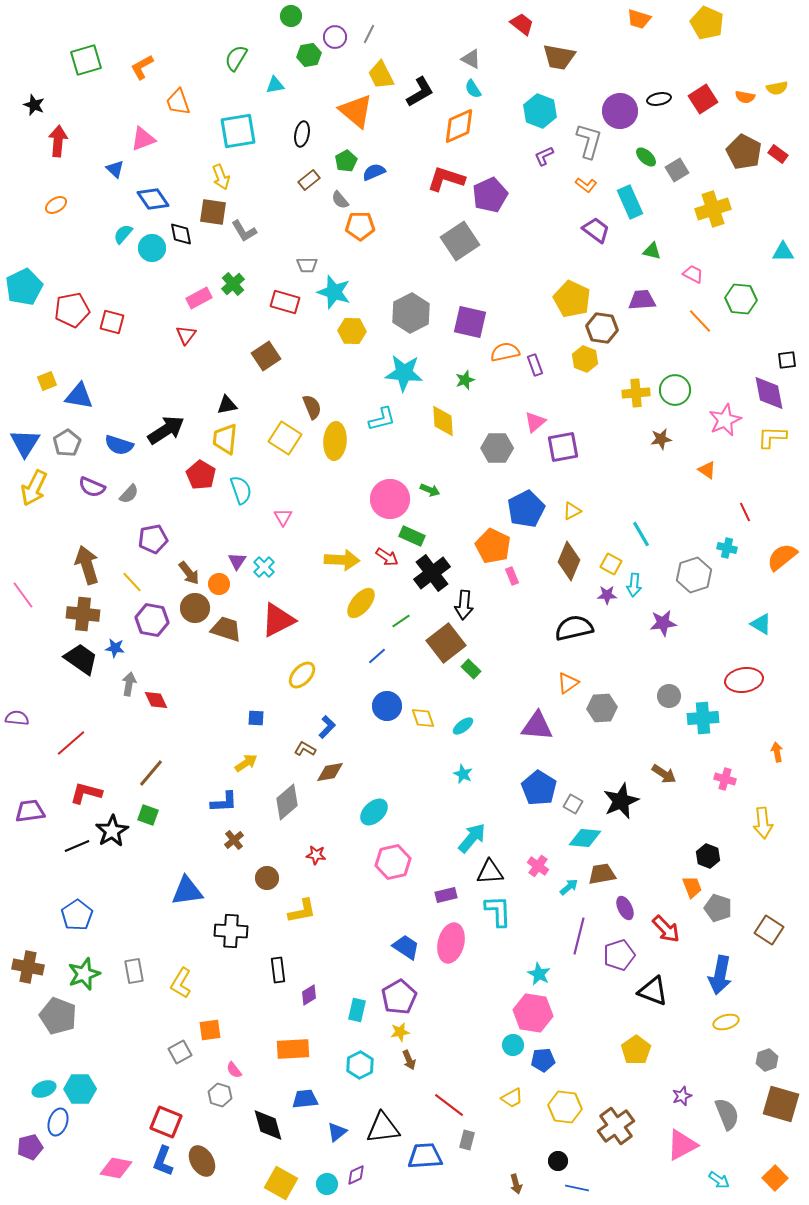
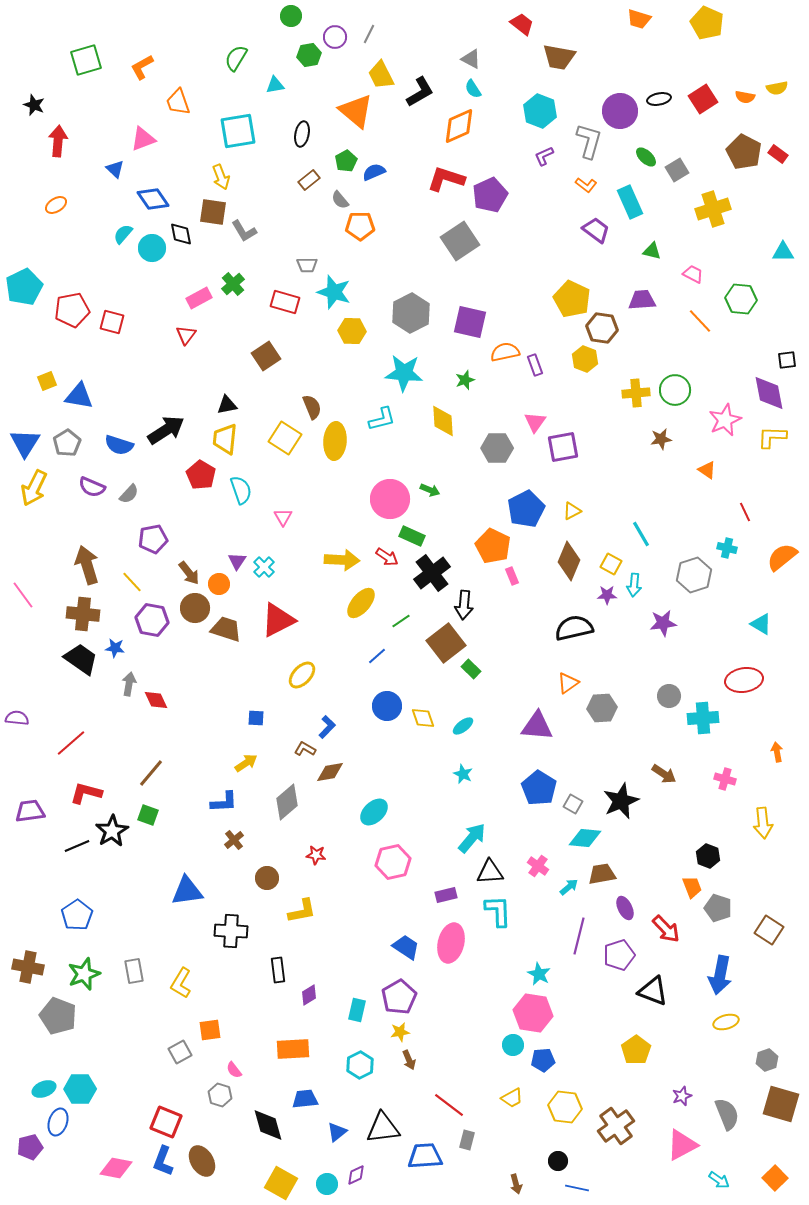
pink triangle at (535, 422): rotated 15 degrees counterclockwise
